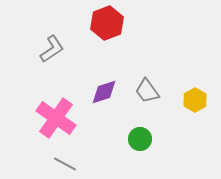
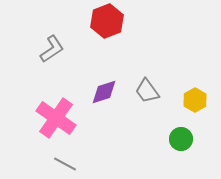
red hexagon: moved 2 px up
green circle: moved 41 px right
